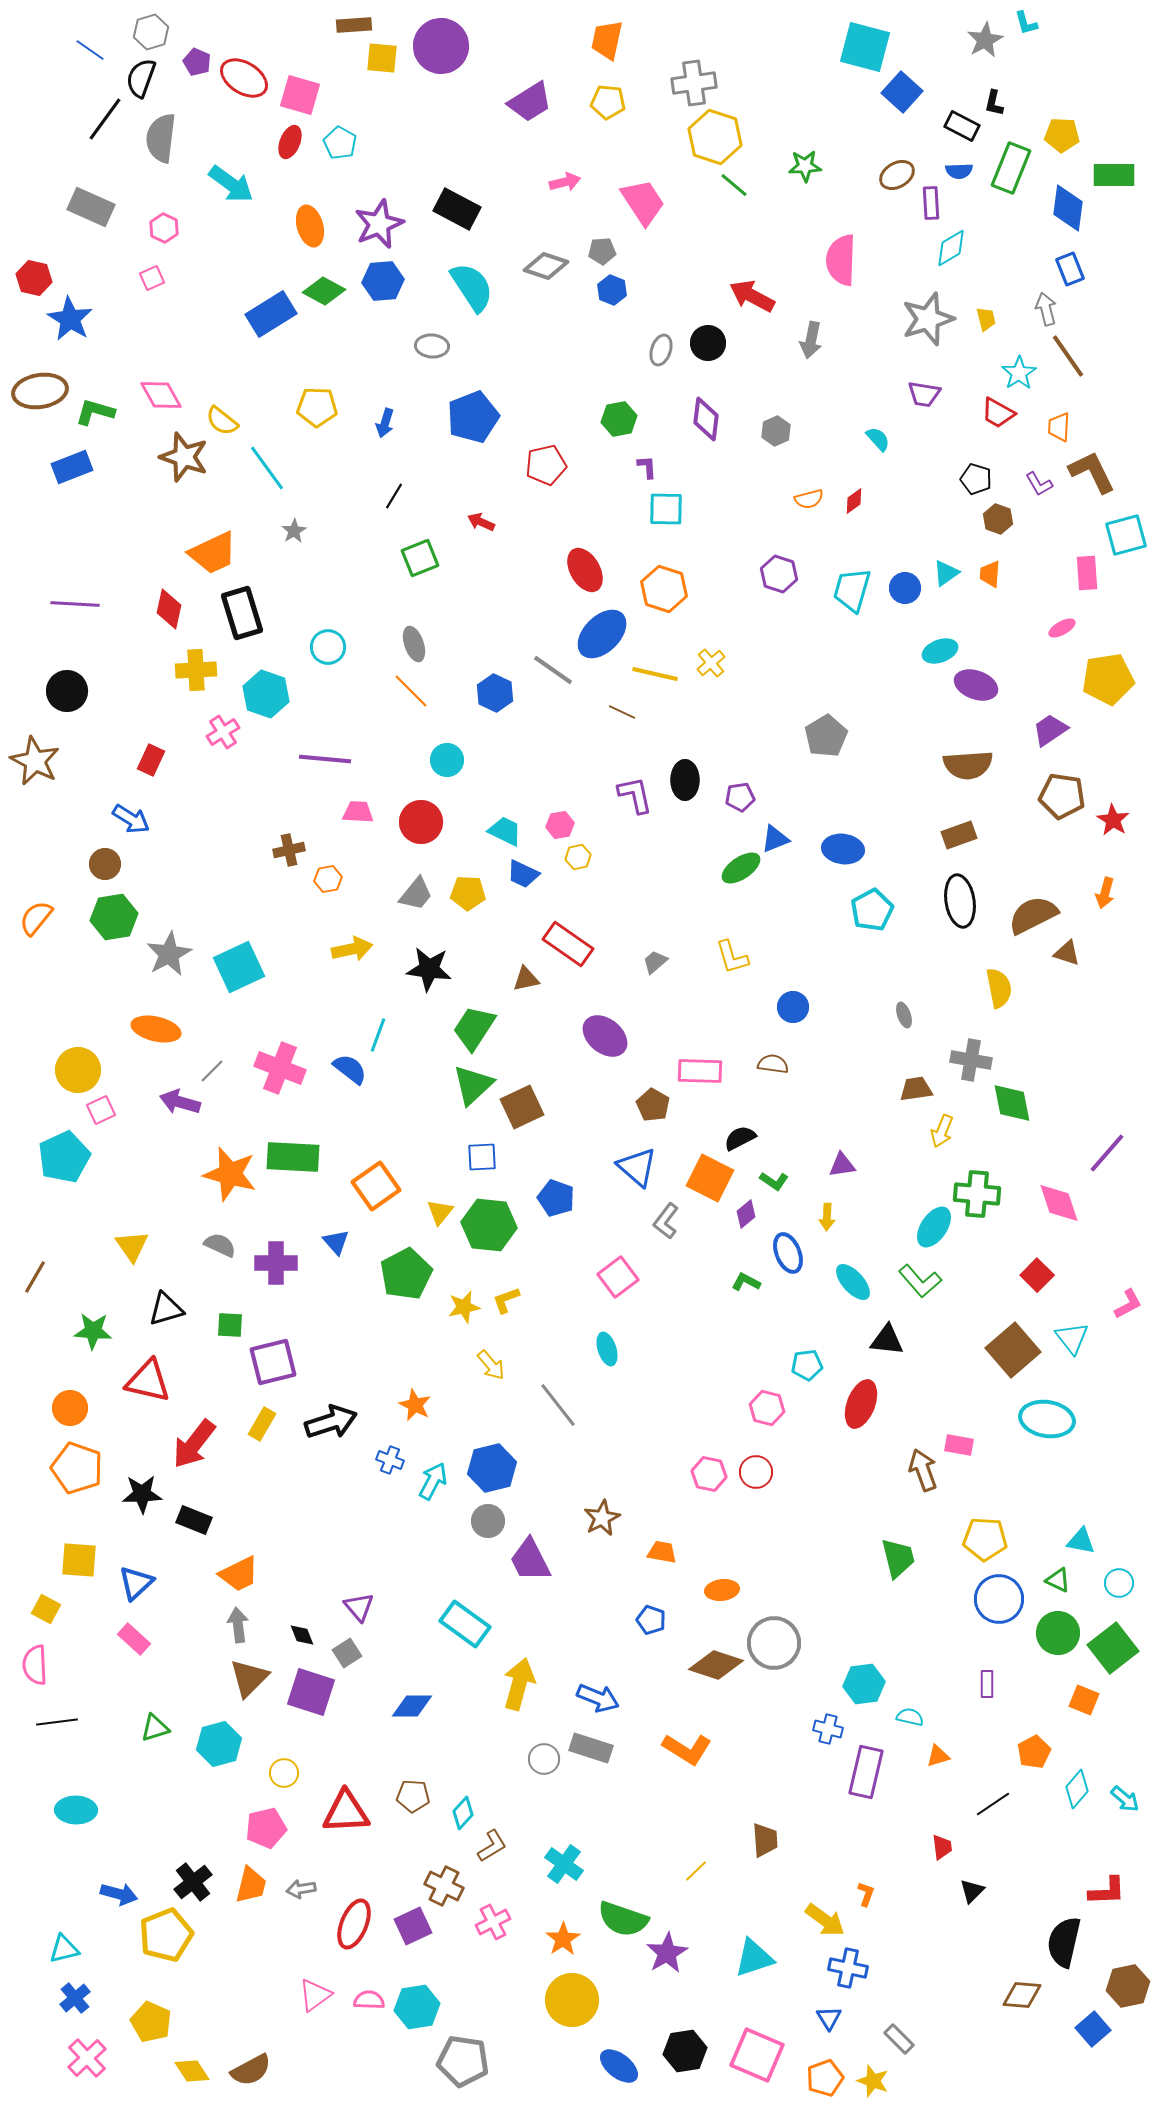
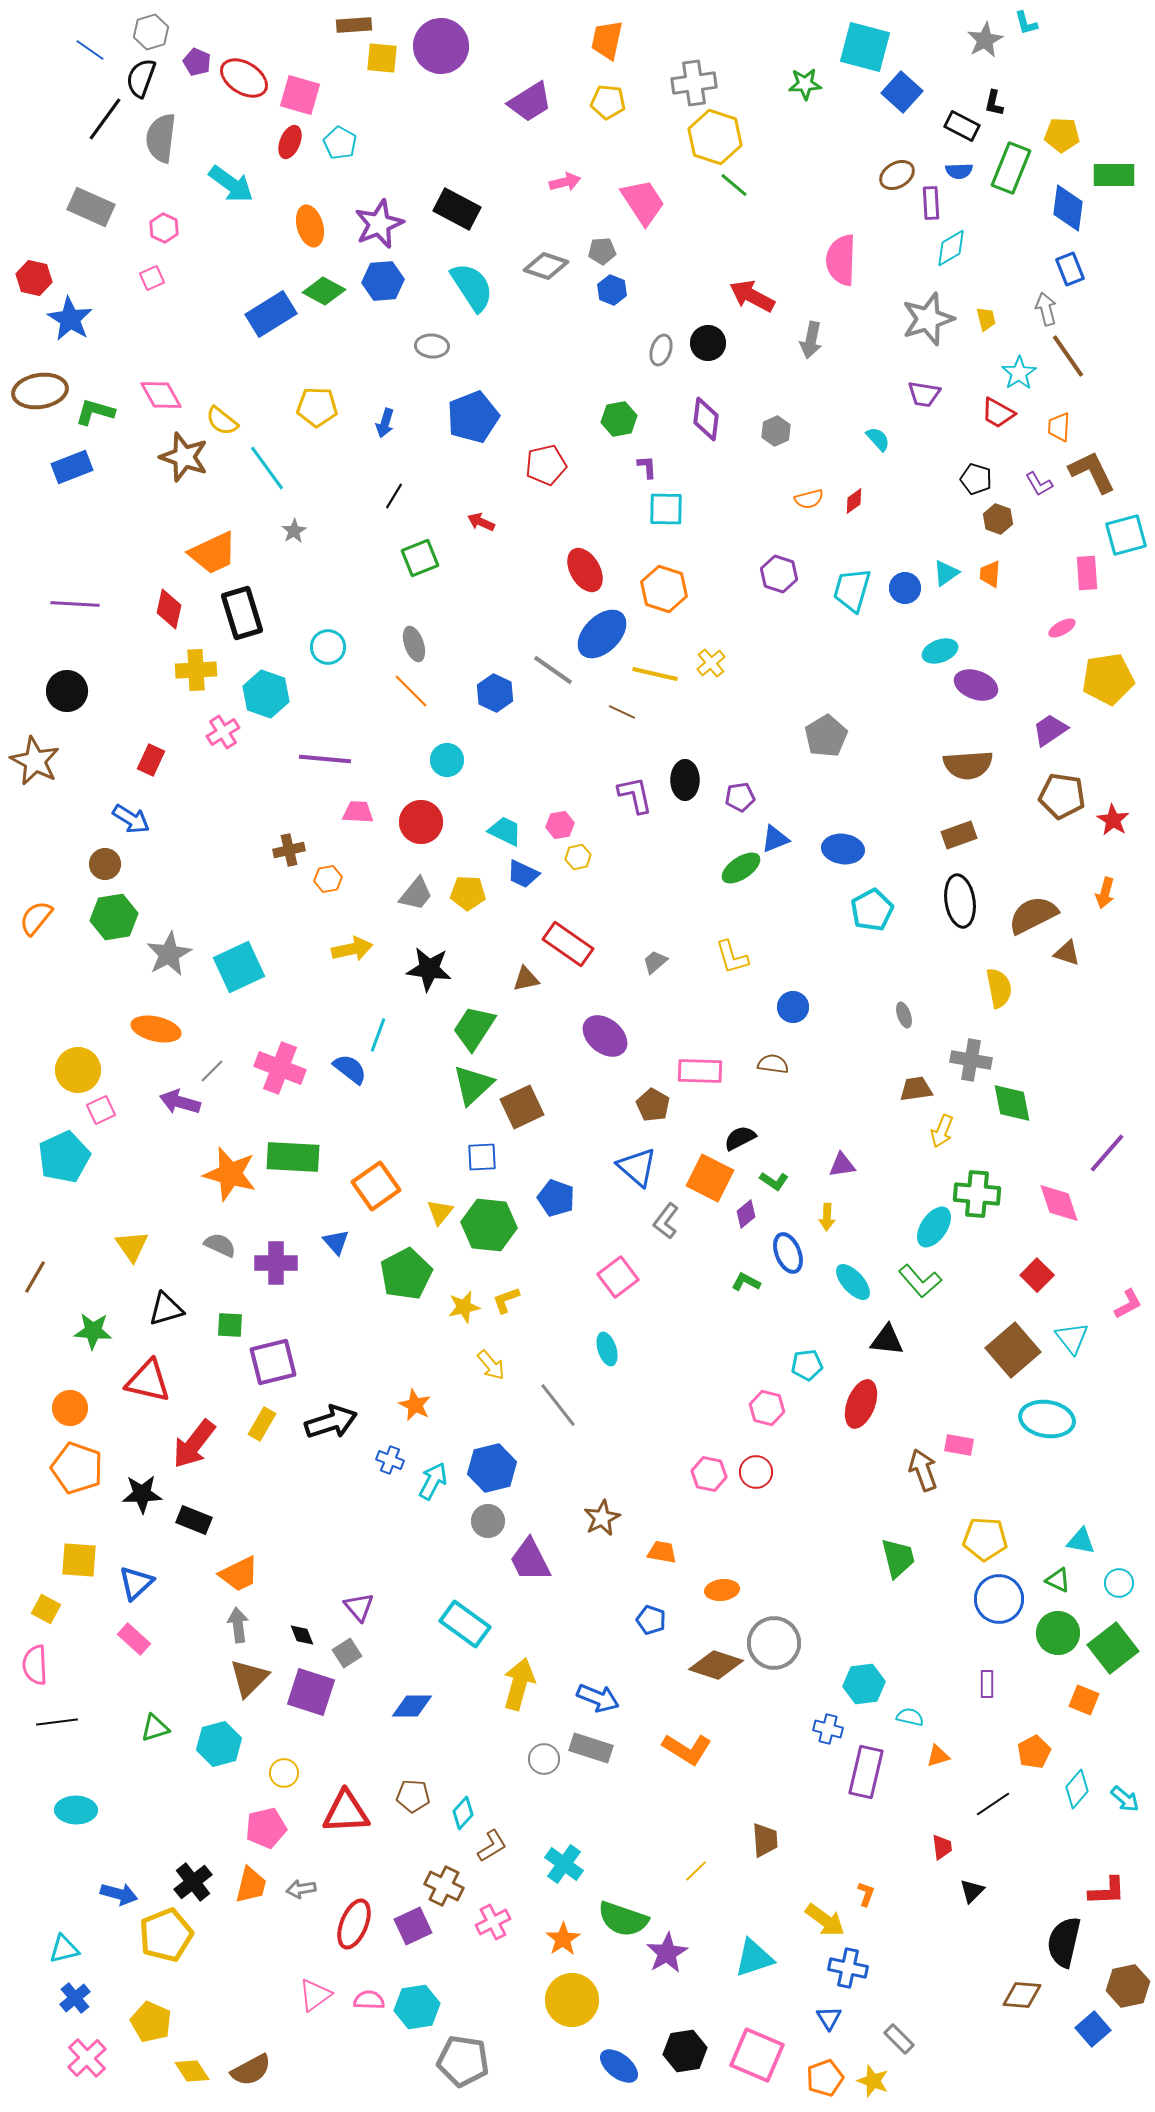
green star at (805, 166): moved 82 px up
